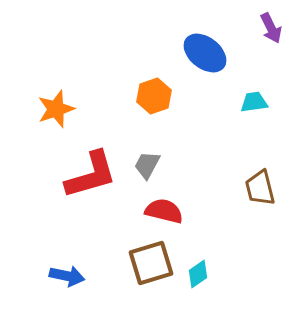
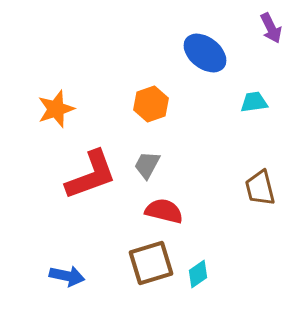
orange hexagon: moved 3 px left, 8 px down
red L-shape: rotated 4 degrees counterclockwise
